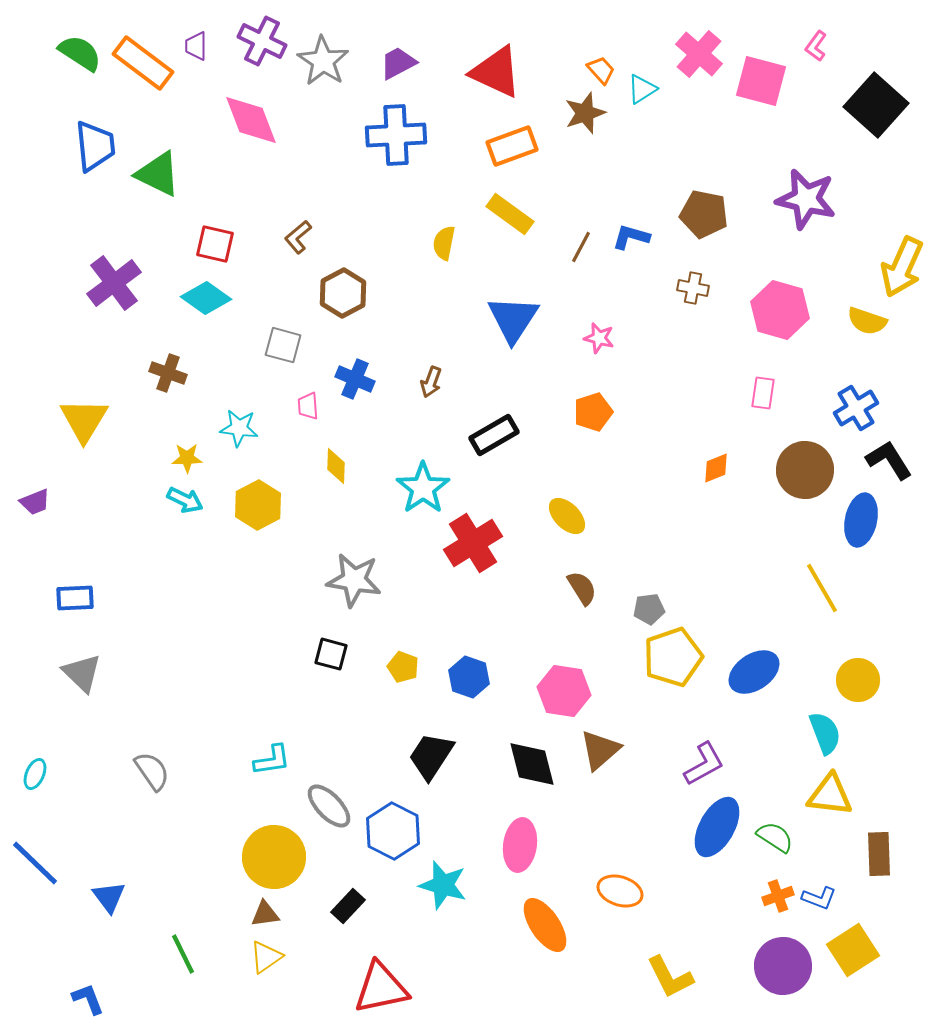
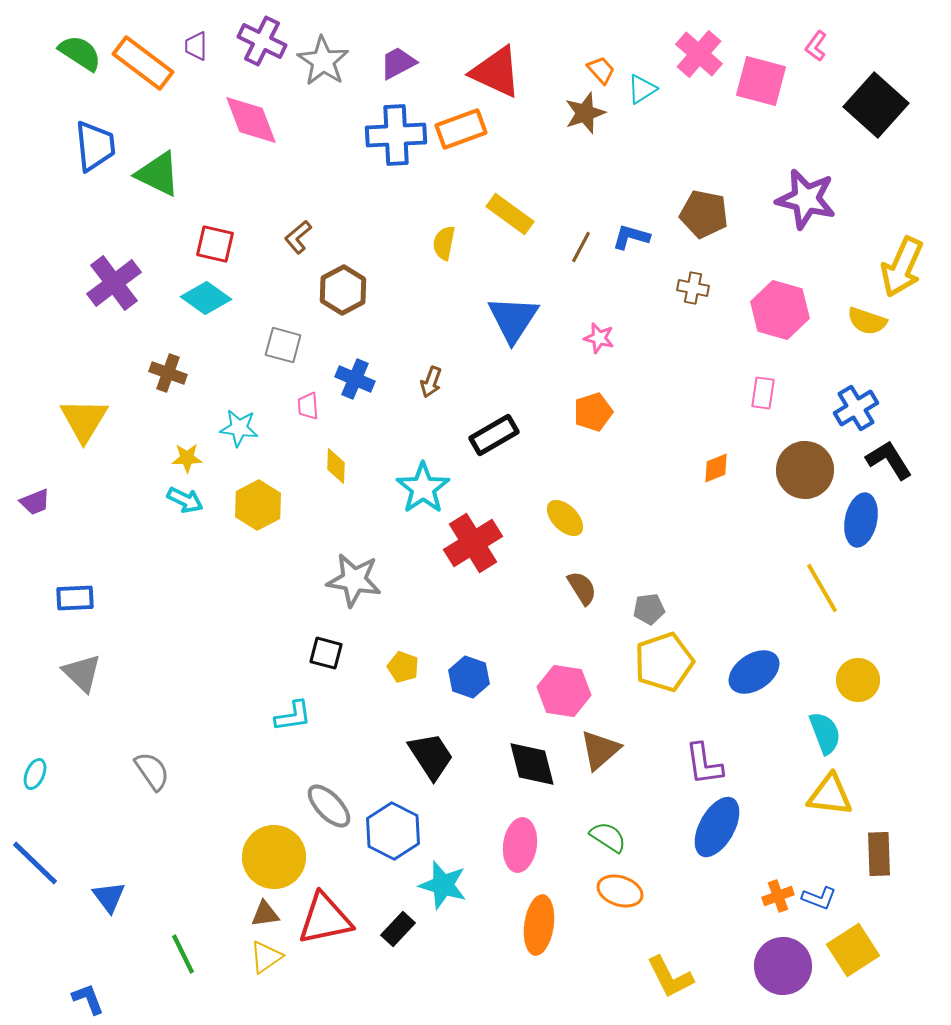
orange rectangle at (512, 146): moved 51 px left, 17 px up
brown hexagon at (343, 293): moved 3 px up
yellow ellipse at (567, 516): moved 2 px left, 2 px down
black square at (331, 654): moved 5 px left, 1 px up
yellow pentagon at (673, 657): moved 9 px left, 5 px down
black trapezoid at (431, 756): rotated 114 degrees clockwise
cyan L-shape at (272, 760): moved 21 px right, 44 px up
purple L-shape at (704, 764): rotated 111 degrees clockwise
green semicircle at (775, 837): moved 167 px left
black rectangle at (348, 906): moved 50 px right, 23 px down
orange ellipse at (545, 925): moved 6 px left; rotated 42 degrees clockwise
red triangle at (381, 988): moved 56 px left, 69 px up
